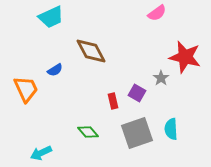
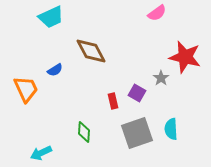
green diamond: moved 4 px left; rotated 45 degrees clockwise
